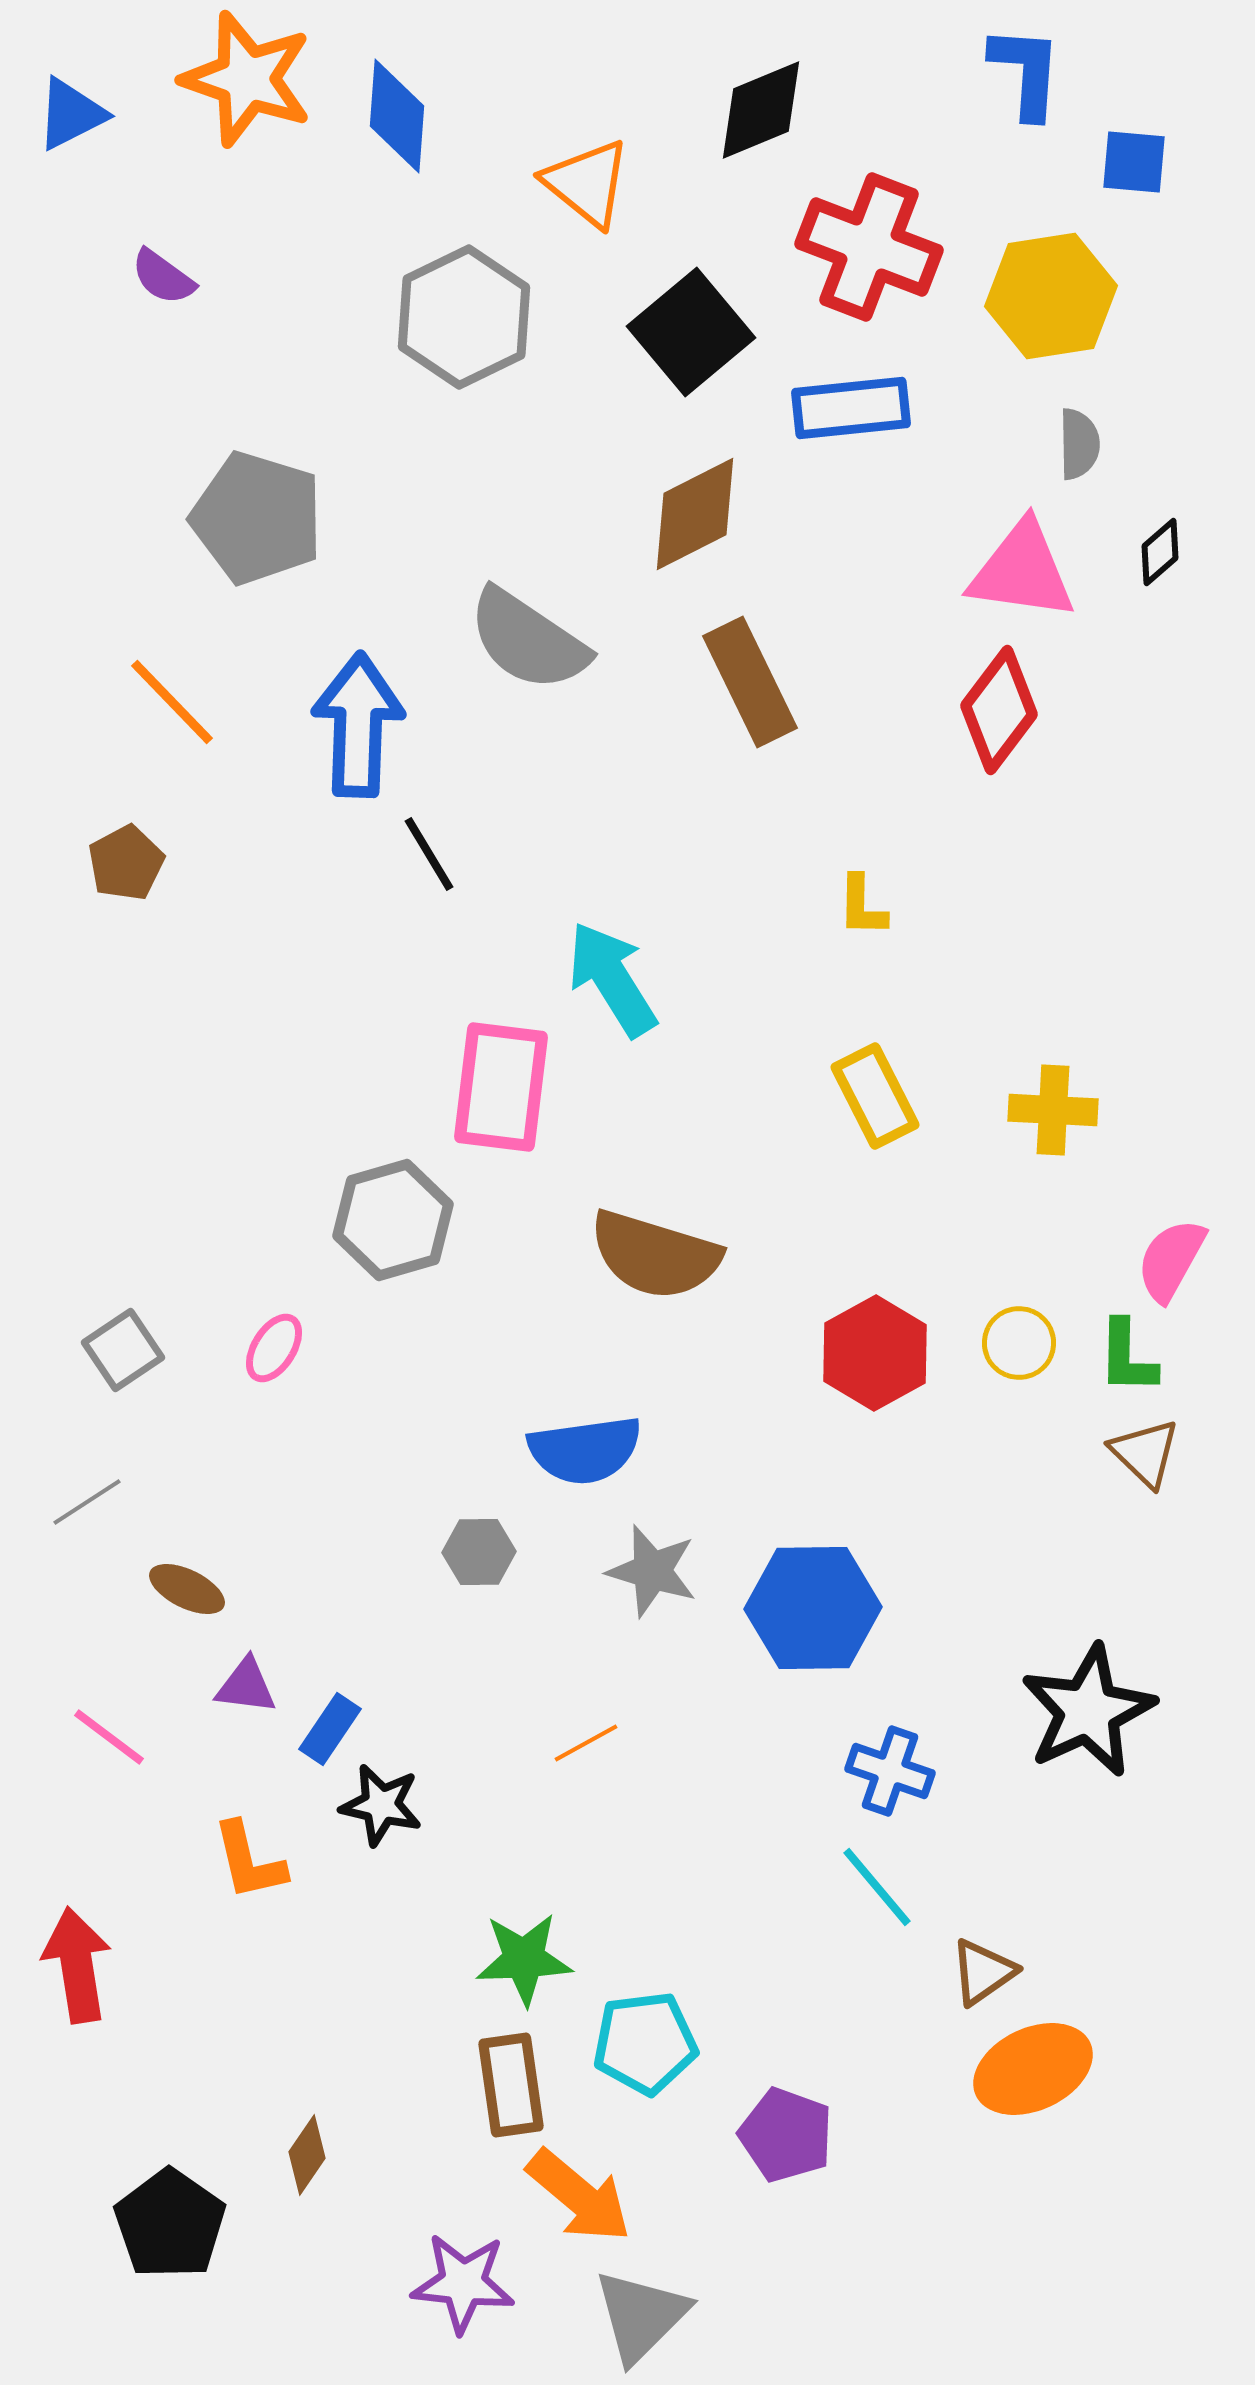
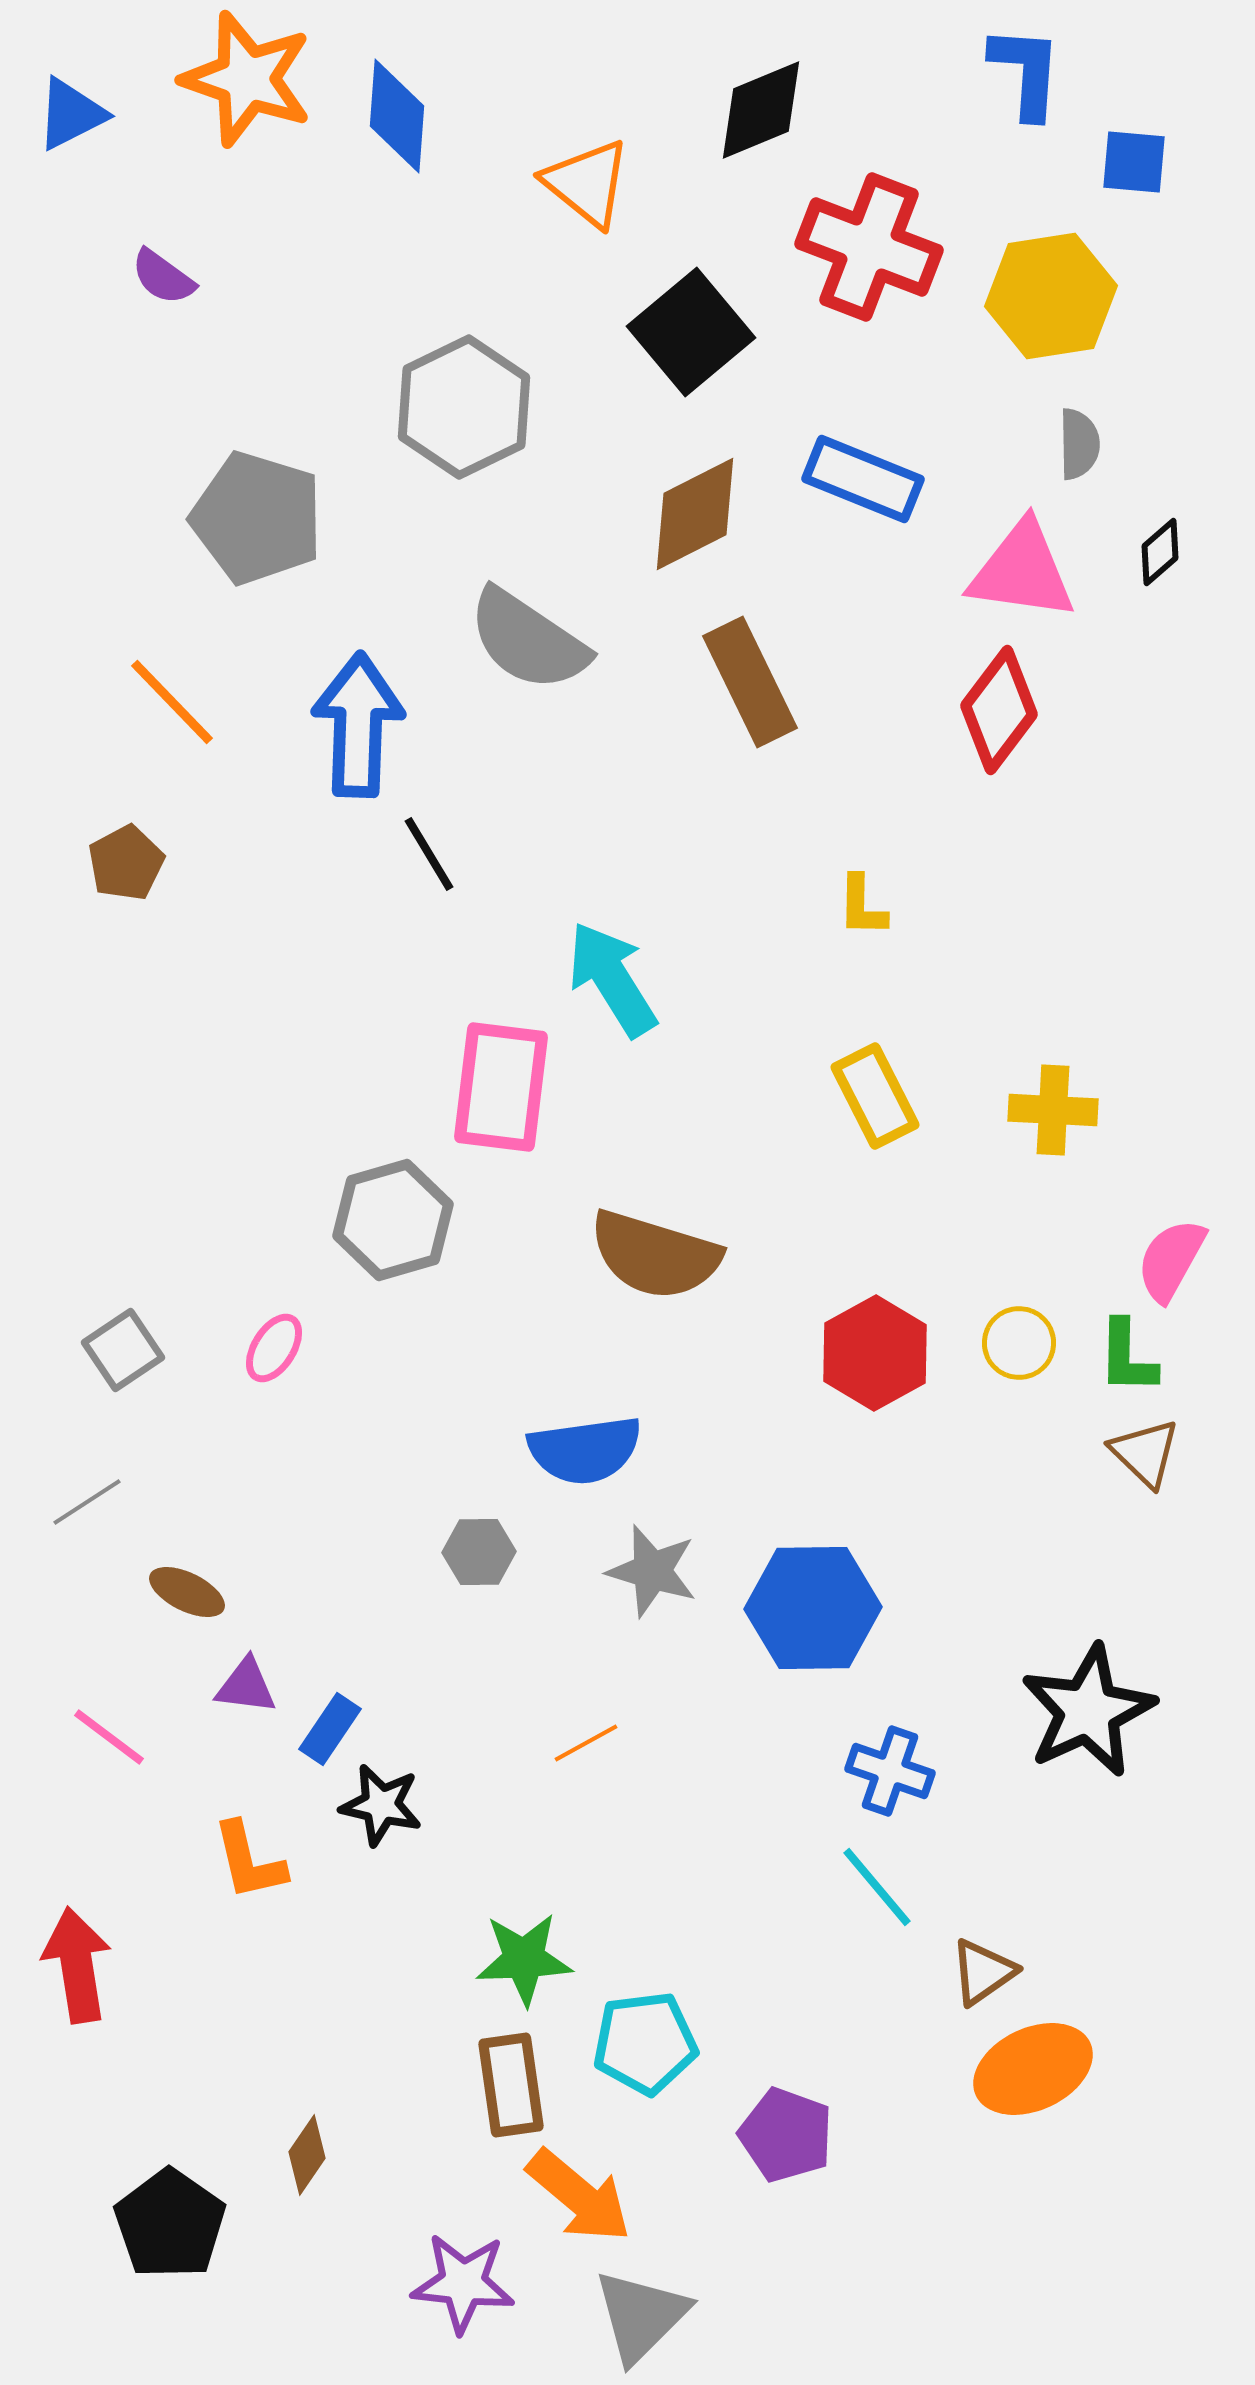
gray hexagon at (464, 317): moved 90 px down
blue rectangle at (851, 408): moved 12 px right, 71 px down; rotated 28 degrees clockwise
brown ellipse at (187, 1589): moved 3 px down
